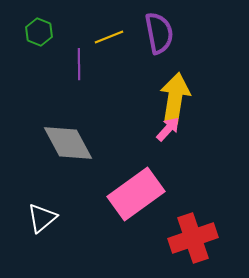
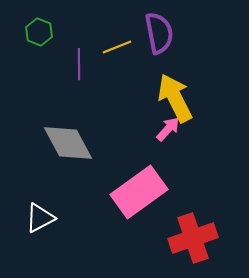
yellow line: moved 8 px right, 10 px down
yellow arrow: rotated 36 degrees counterclockwise
pink rectangle: moved 3 px right, 2 px up
white triangle: moved 2 px left; rotated 12 degrees clockwise
